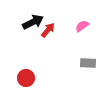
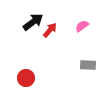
black arrow: rotated 10 degrees counterclockwise
red arrow: moved 2 px right
gray rectangle: moved 2 px down
